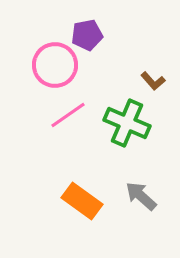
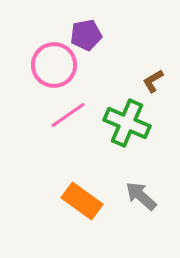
purple pentagon: moved 1 px left
pink circle: moved 1 px left
brown L-shape: rotated 100 degrees clockwise
